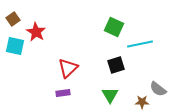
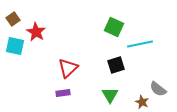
brown star: rotated 24 degrees clockwise
